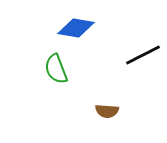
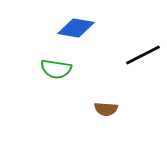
green semicircle: rotated 60 degrees counterclockwise
brown semicircle: moved 1 px left, 2 px up
